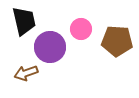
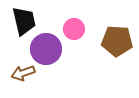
pink circle: moved 7 px left
purple circle: moved 4 px left, 2 px down
brown arrow: moved 3 px left
